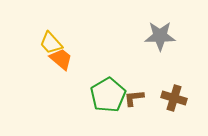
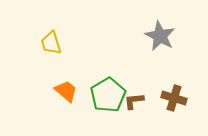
gray star: rotated 28 degrees clockwise
yellow trapezoid: rotated 25 degrees clockwise
orange trapezoid: moved 5 px right, 32 px down
brown L-shape: moved 3 px down
